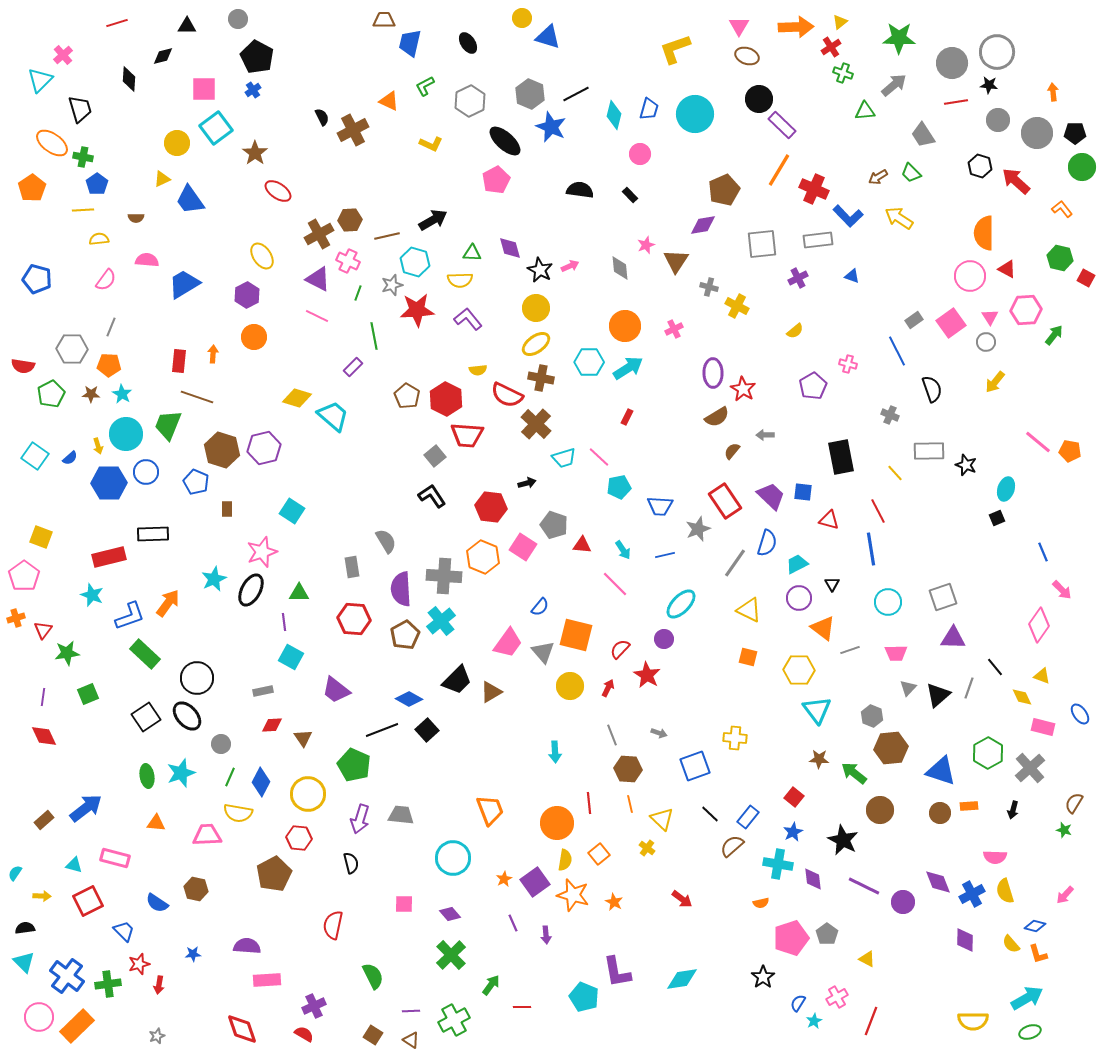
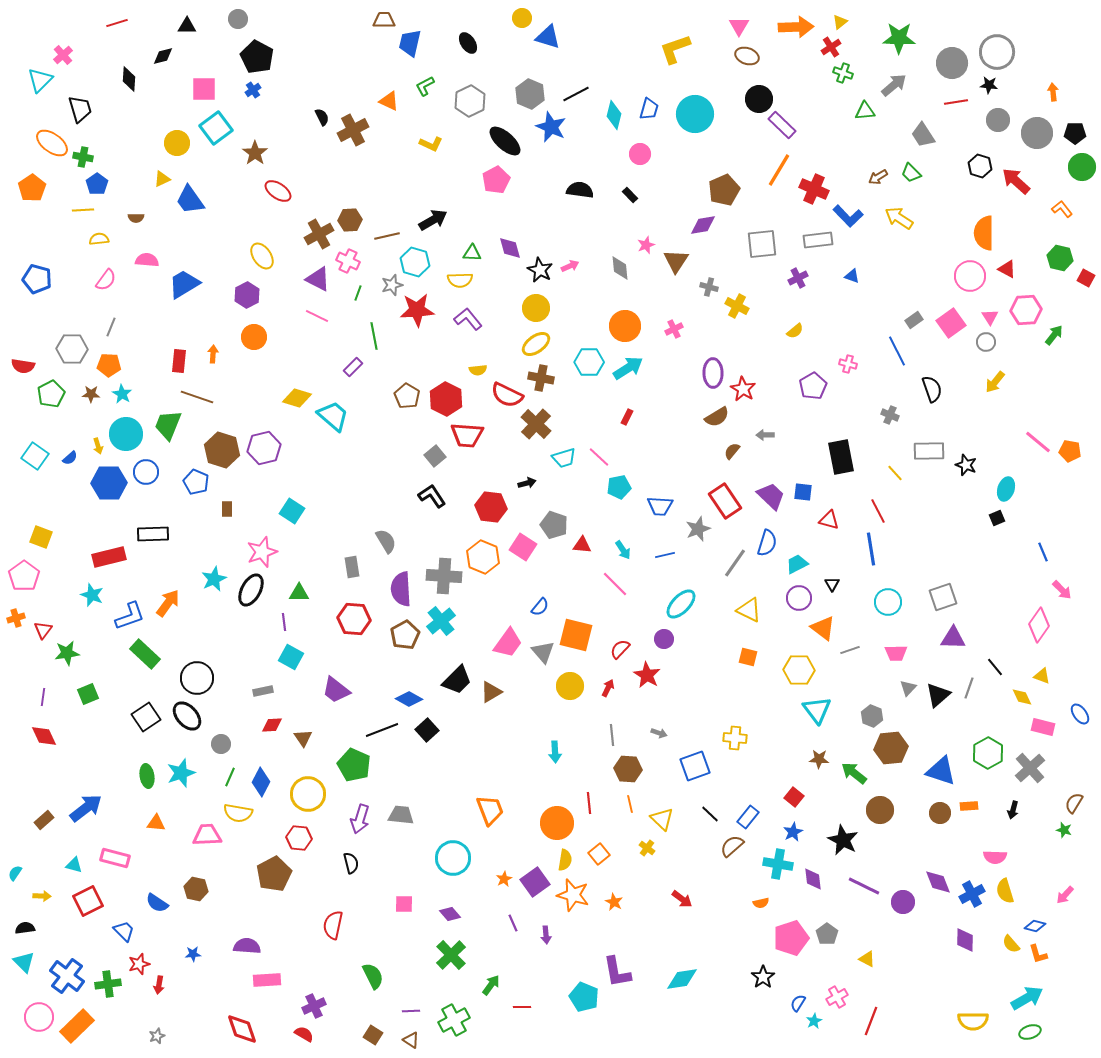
gray line at (612, 735): rotated 15 degrees clockwise
